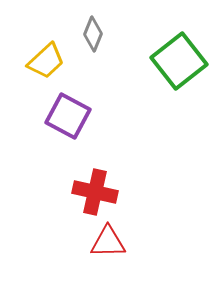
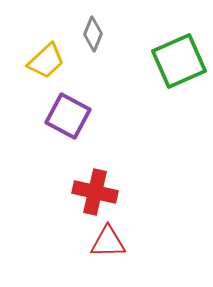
green square: rotated 14 degrees clockwise
